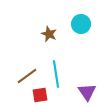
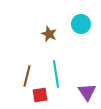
brown line: rotated 40 degrees counterclockwise
